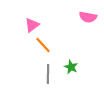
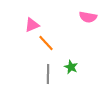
pink triangle: rotated 14 degrees clockwise
orange line: moved 3 px right, 2 px up
